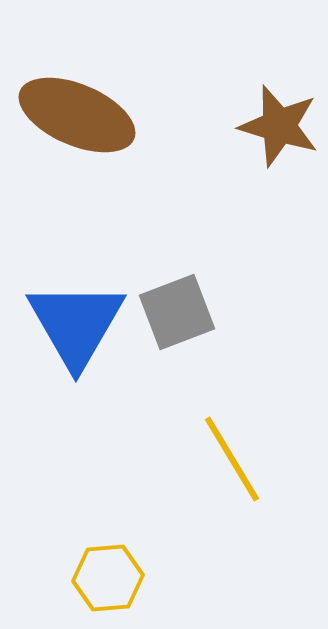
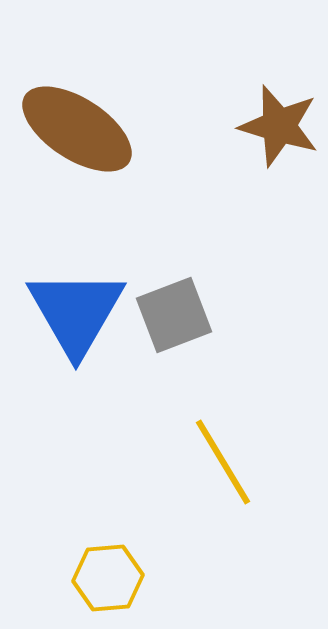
brown ellipse: moved 14 px down; rotated 10 degrees clockwise
gray square: moved 3 px left, 3 px down
blue triangle: moved 12 px up
yellow line: moved 9 px left, 3 px down
